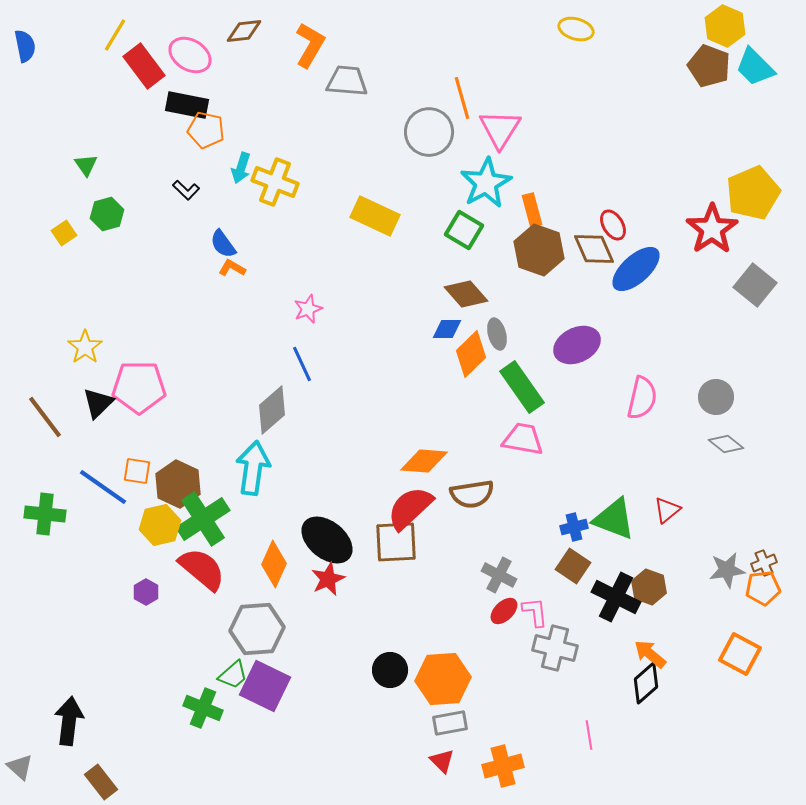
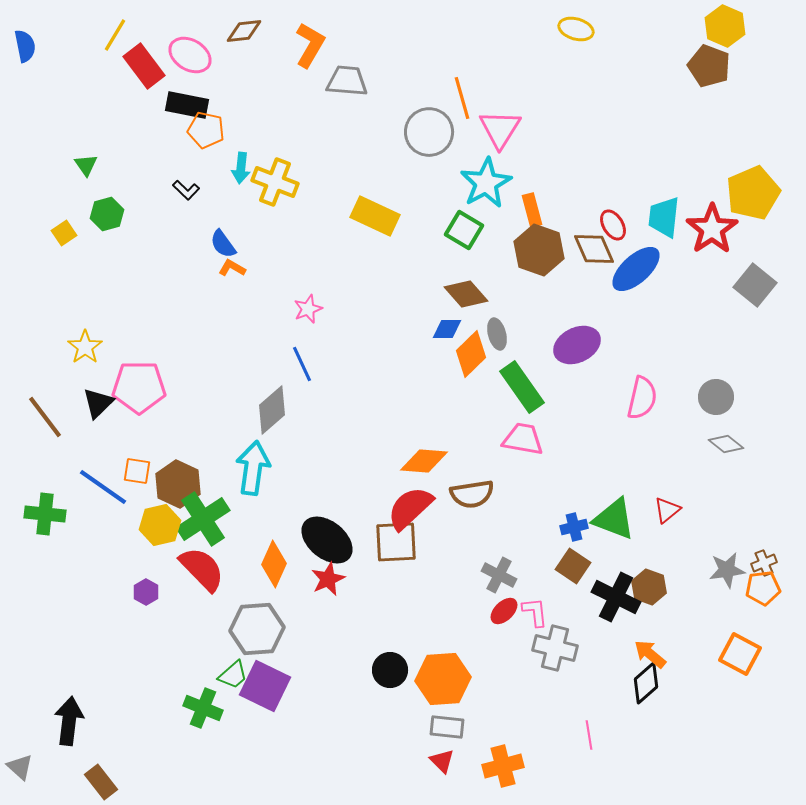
cyan trapezoid at (755, 67): moved 91 px left, 150 px down; rotated 51 degrees clockwise
cyan arrow at (241, 168): rotated 12 degrees counterclockwise
red semicircle at (202, 569): rotated 6 degrees clockwise
gray rectangle at (450, 723): moved 3 px left, 4 px down; rotated 16 degrees clockwise
